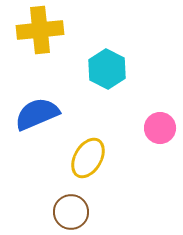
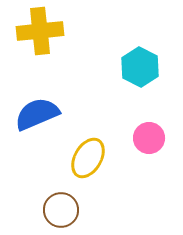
yellow cross: moved 1 px down
cyan hexagon: moved 33 px right, 2 px up
pink circle: moved 11 px left, 10 px down
brown circle: moved 10 px left, 2 px up
